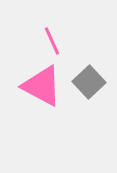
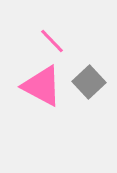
pink line: rotated 20 degrees counterclockwise
